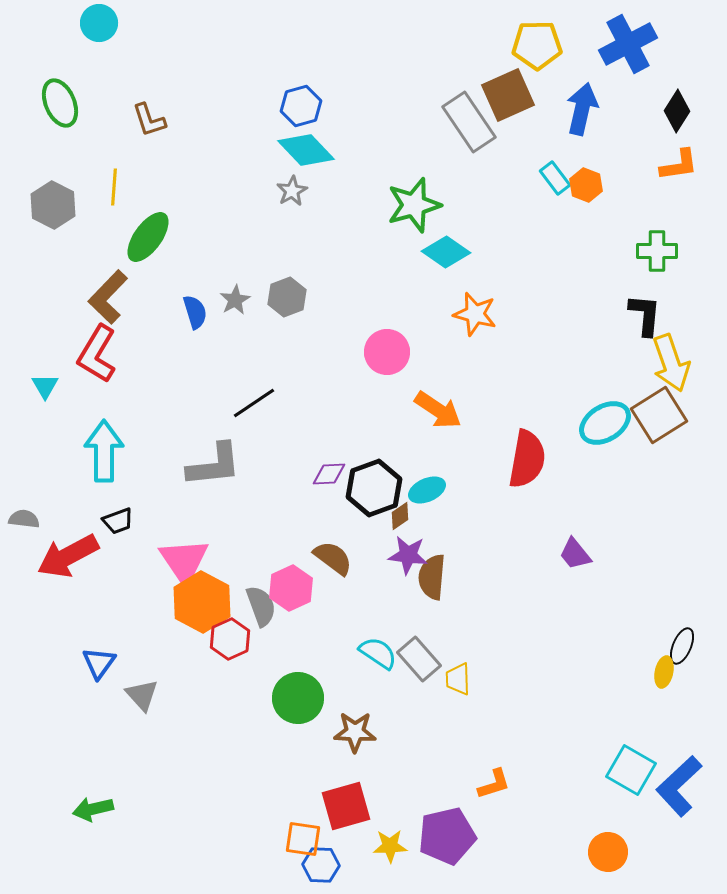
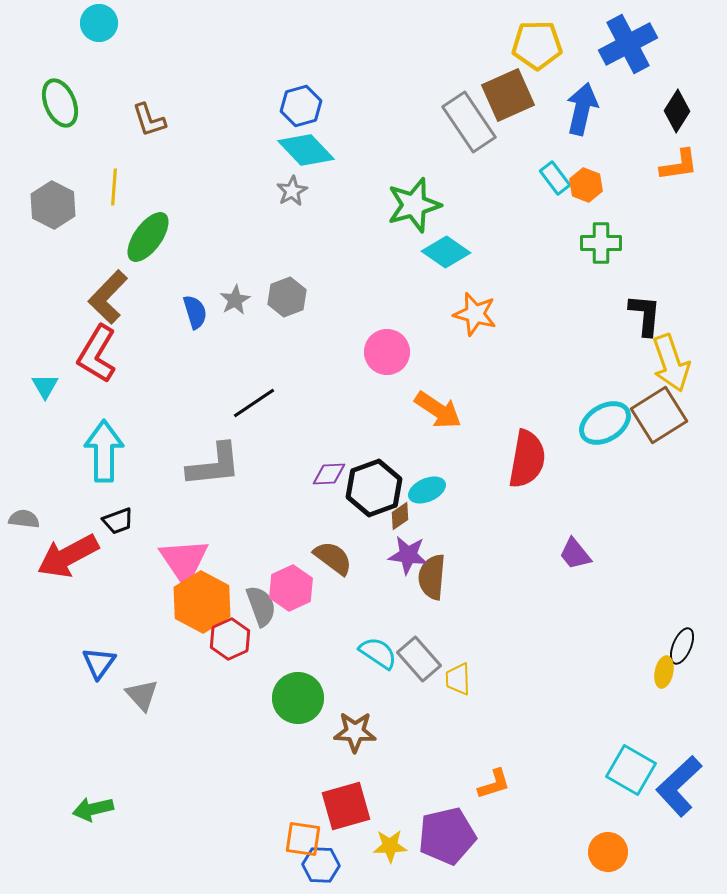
green cross at (657, 251): moved 56 px left, 8 px up
